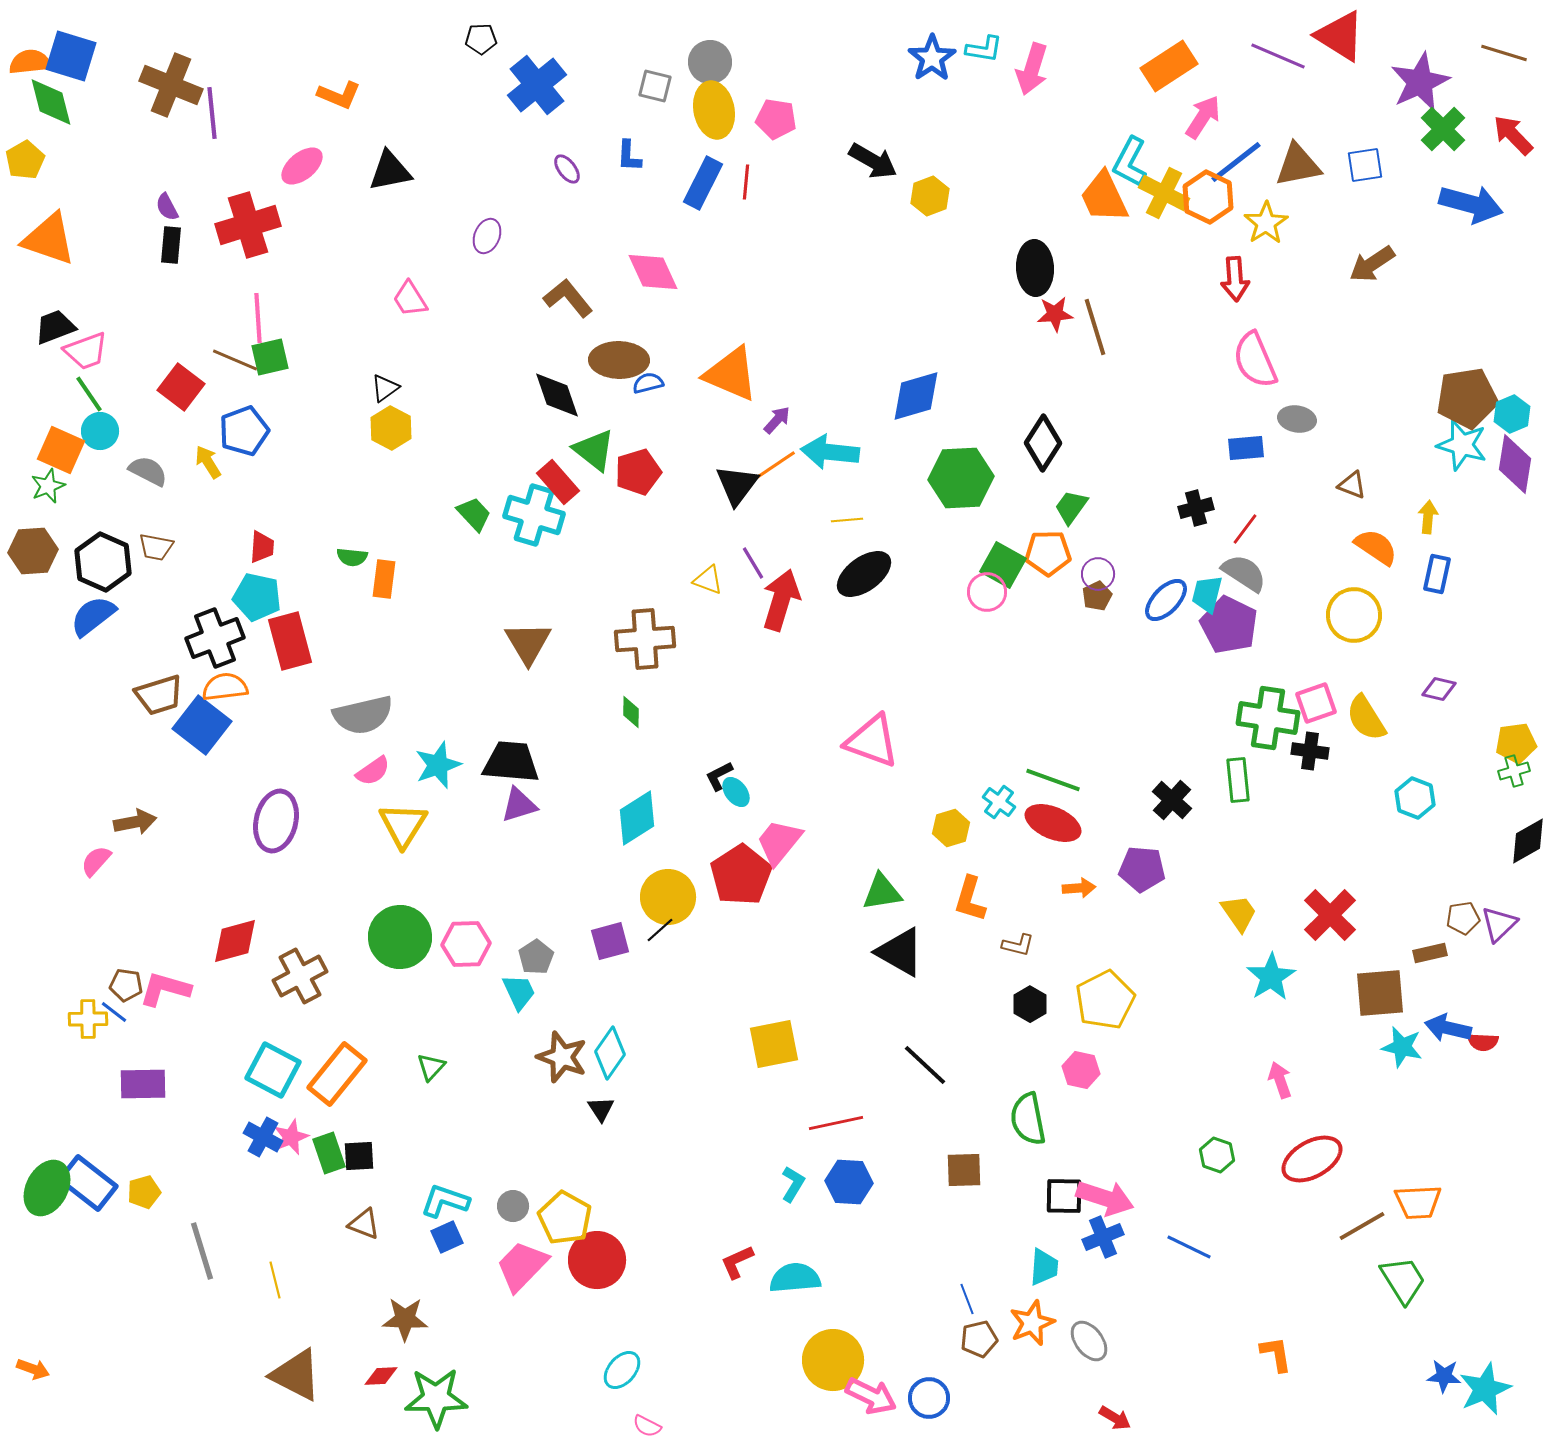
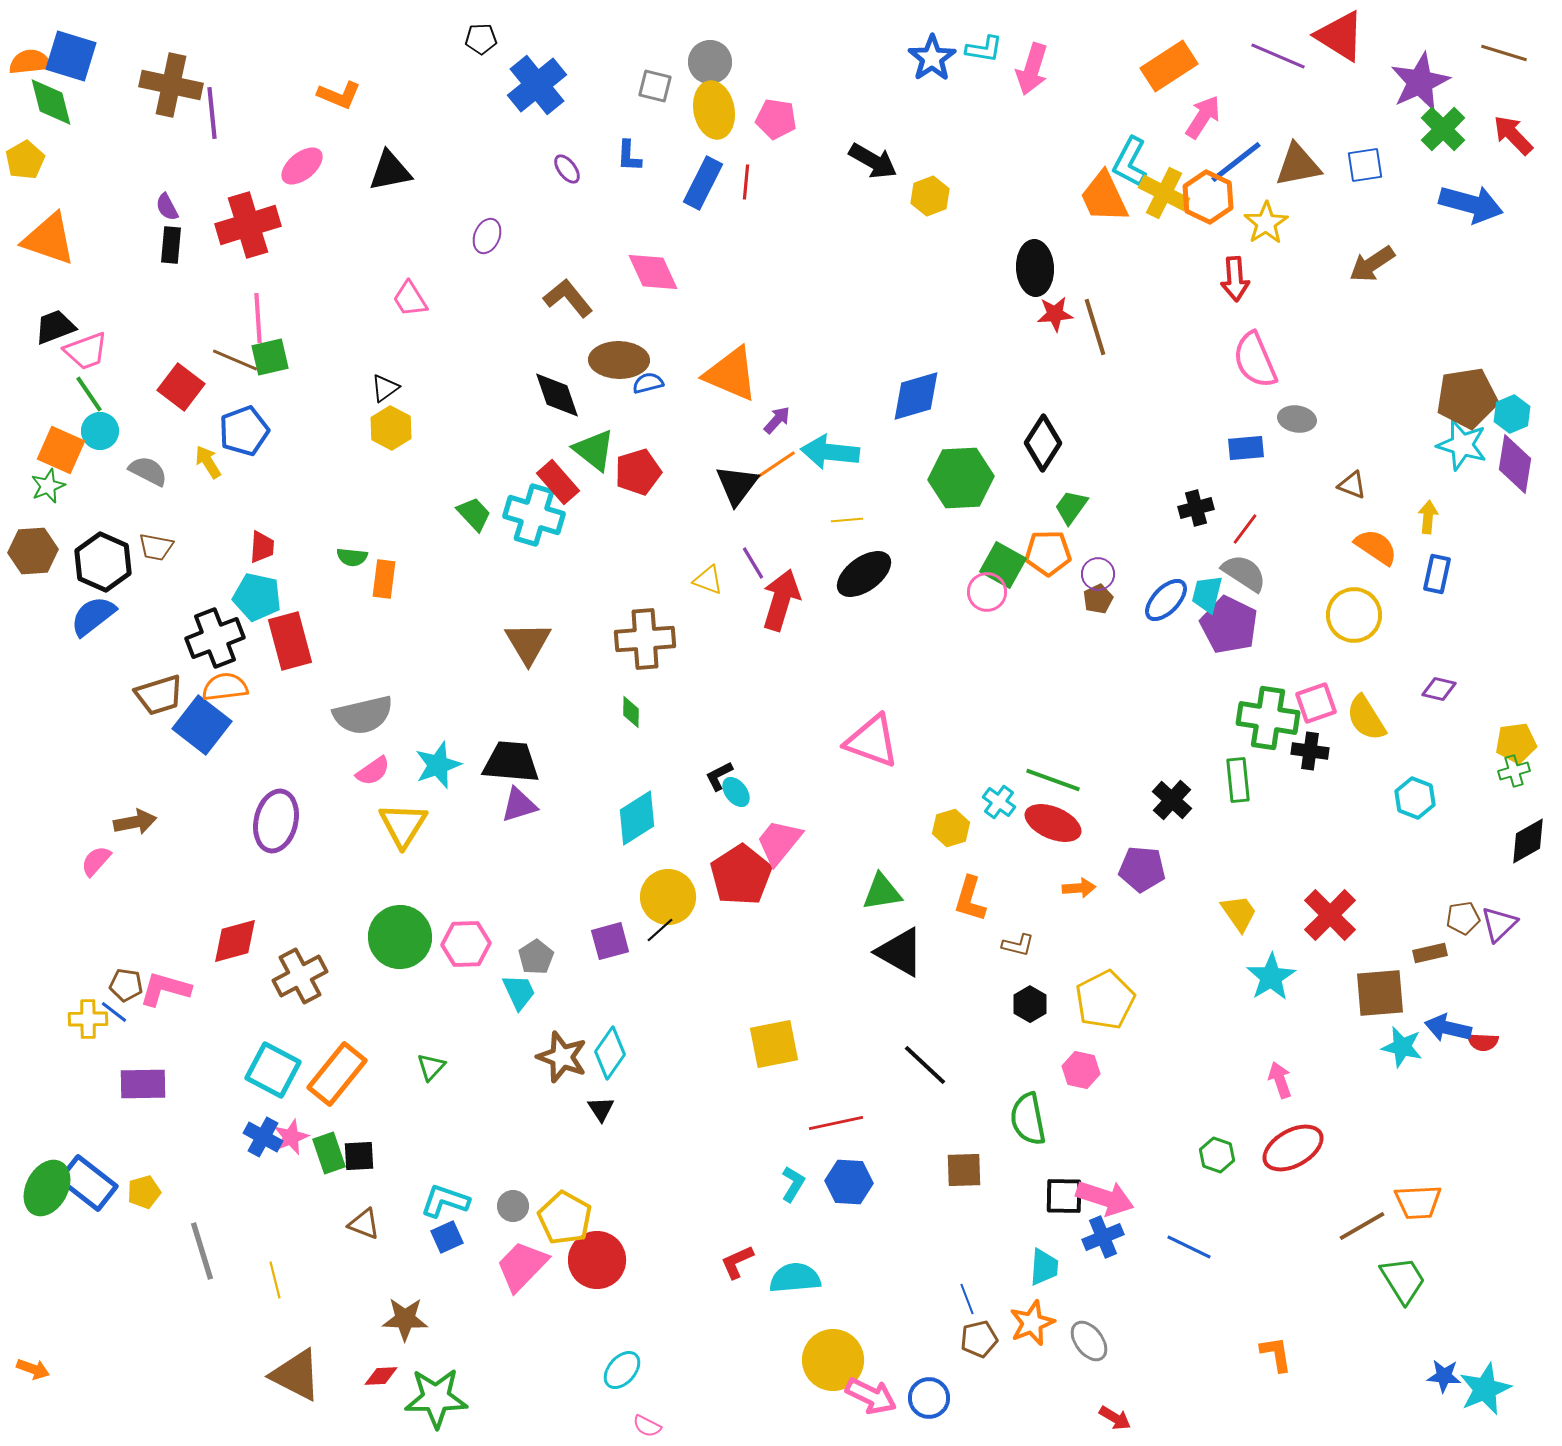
brown cross at (171, 85): rotated 10 degrees counterclockwise
brown pentagon at (1097, 596): moved 1 px right, 3 px down
red ellipse at (1312, 1159): moved 19 px left, 11 px up
